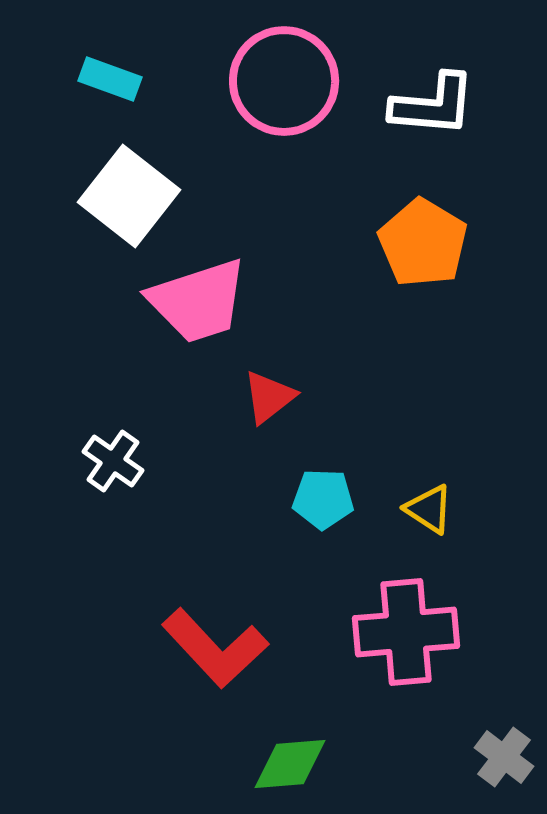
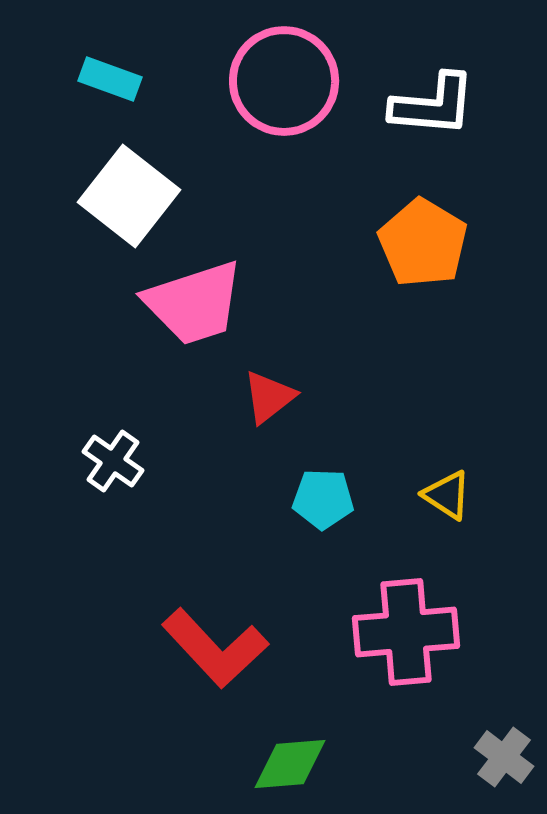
pink trapezoid: moved 4 px left, 2 px down
yellow triangle: moved 18 px right, 14 px up
